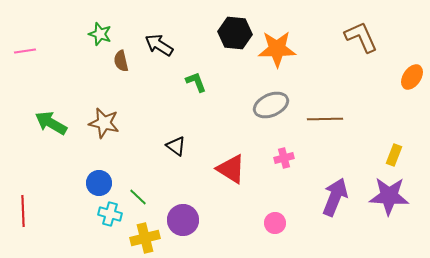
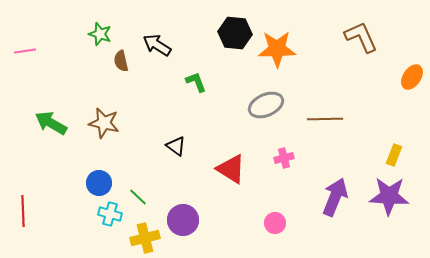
black arrow: moved 2 px left
gray ellipse: moved 5 px left
